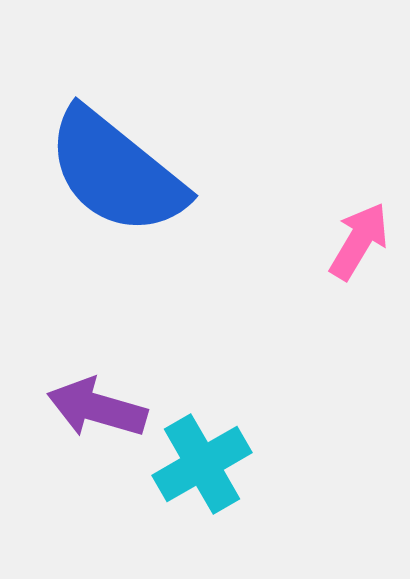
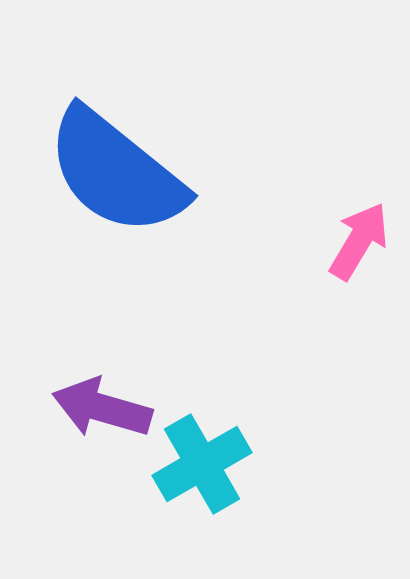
purple arrow: moved 5 px right
